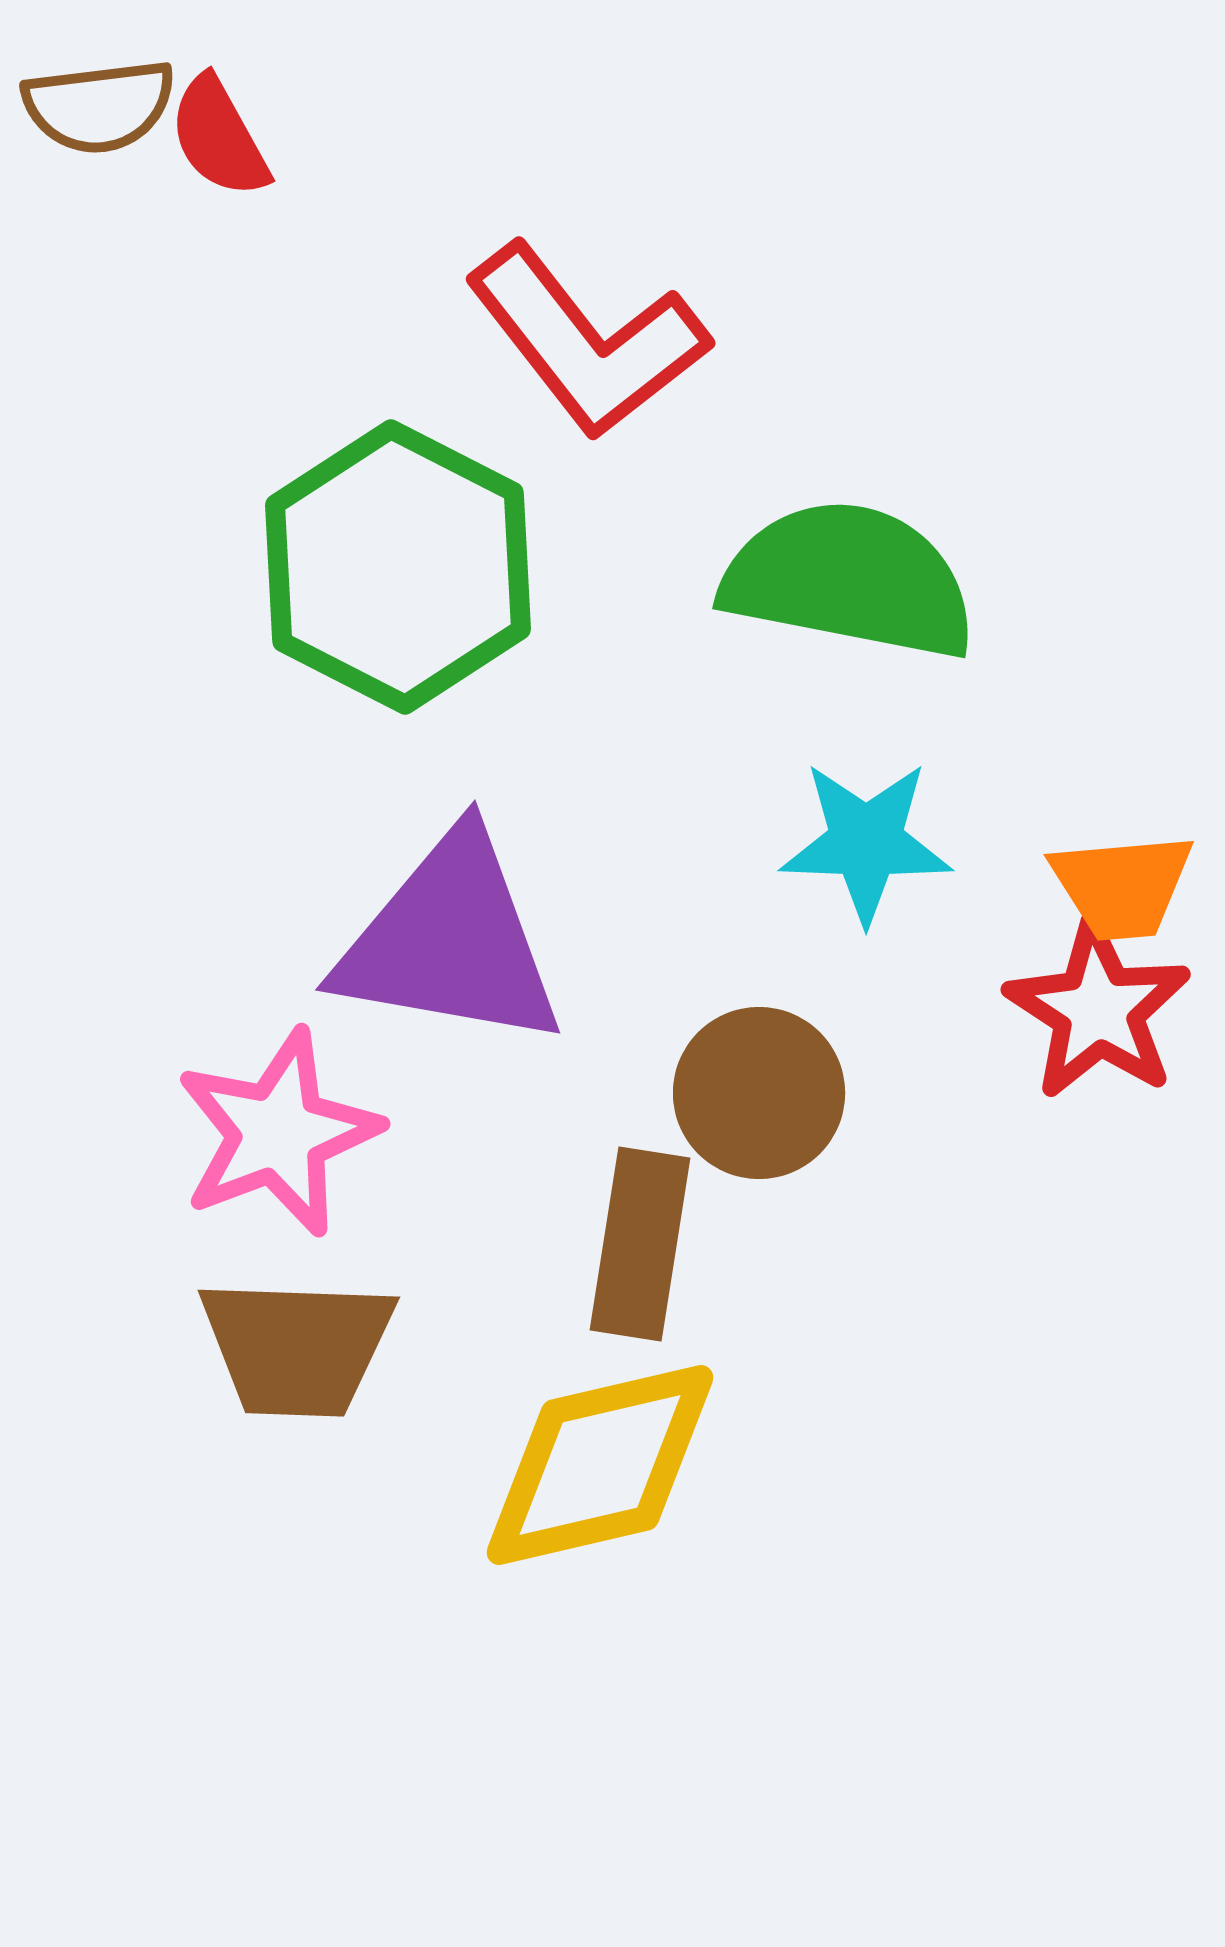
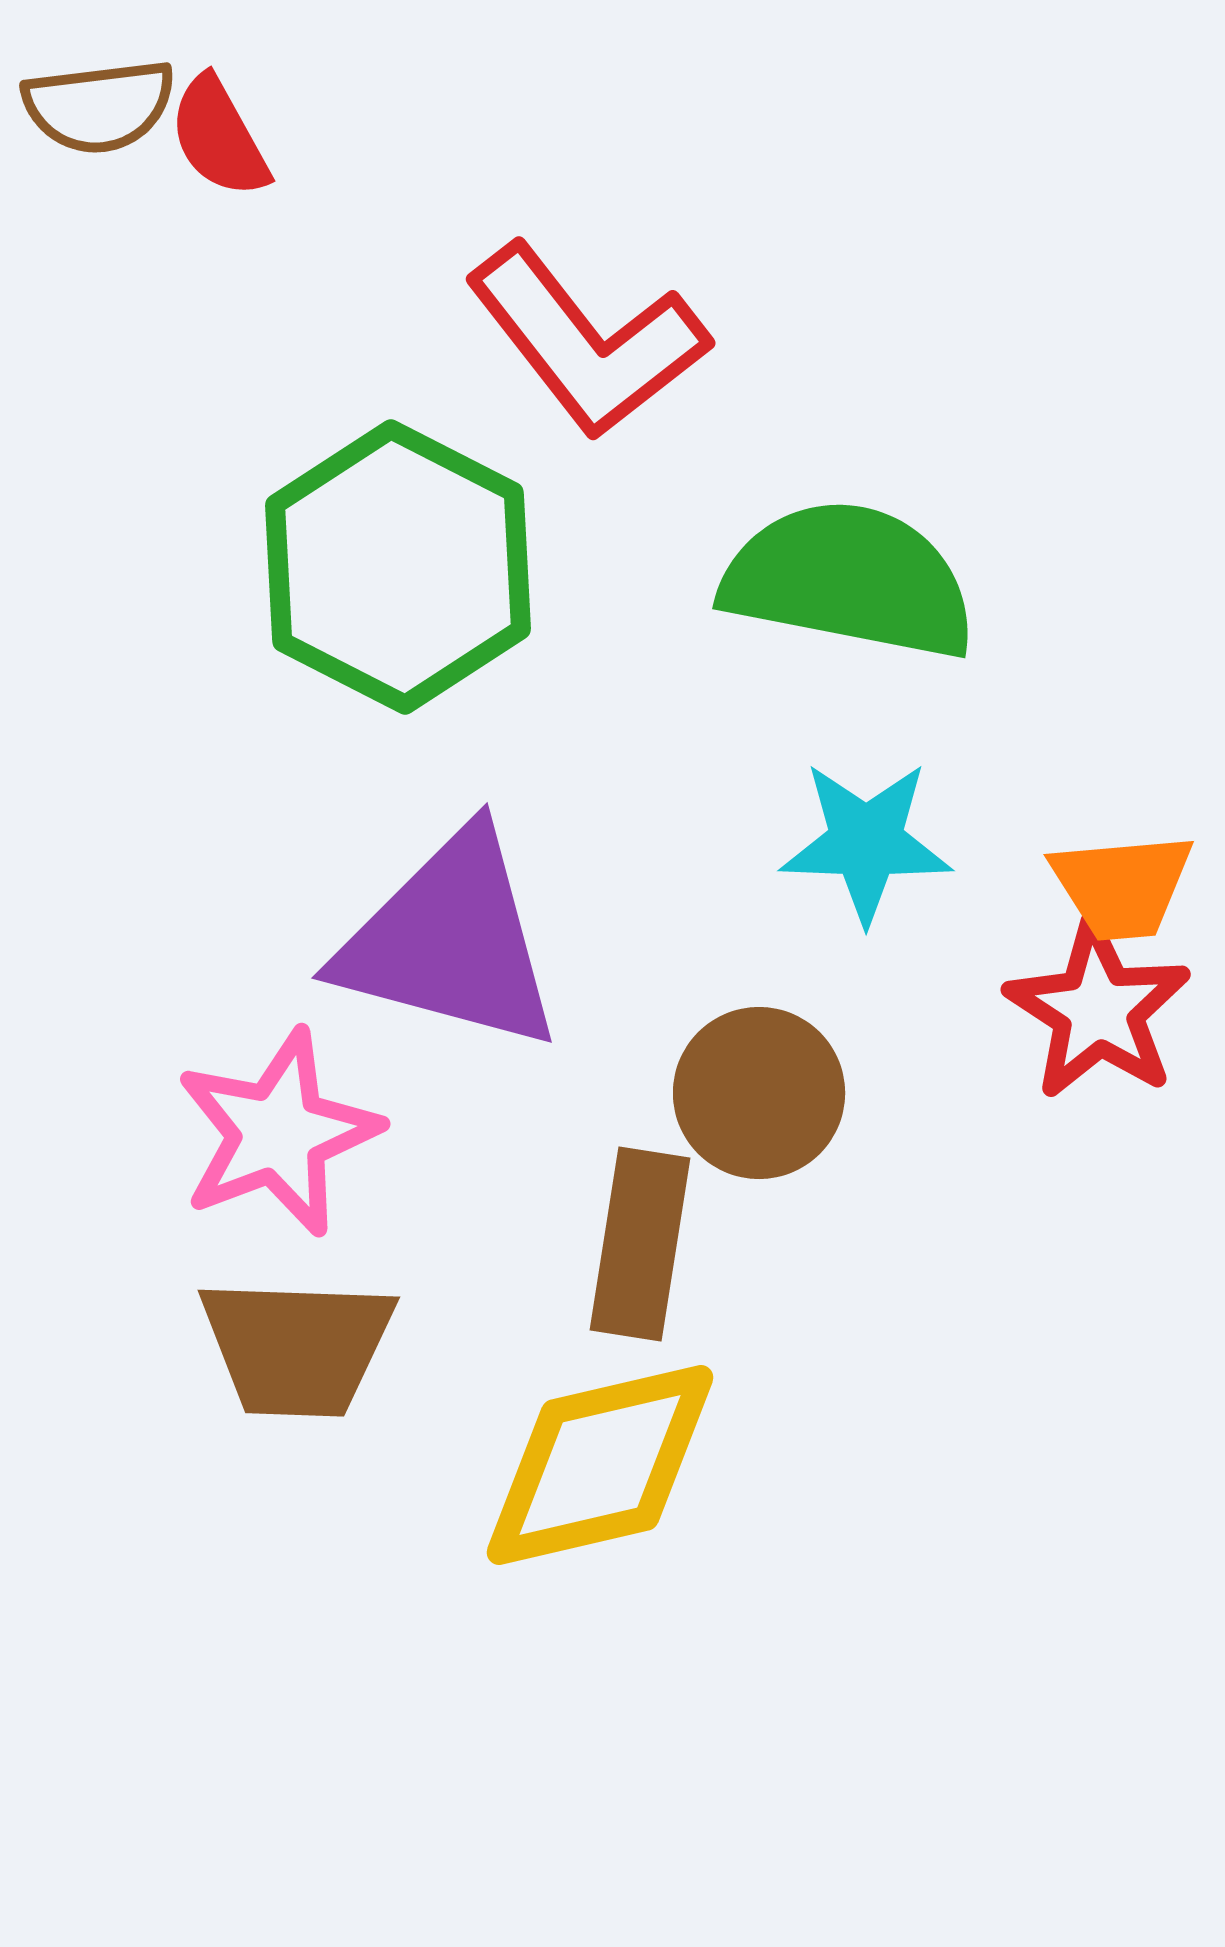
purple triangle: rotated 5 degrees clockwise
